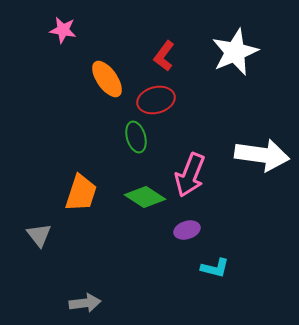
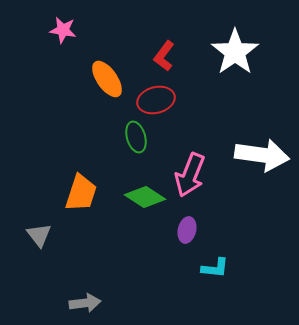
white star: rotated 12 degrees counterclockwise
purple ellipse: rotated 60 degrees counterclockwise
cyan L-shape: rotated 8 degrees counterclockwise
